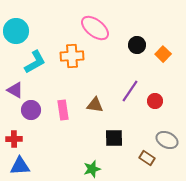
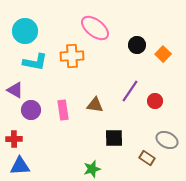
cyan circle: moved 9 px right
cyan L-shape: rotated 40 degrees clockwise
